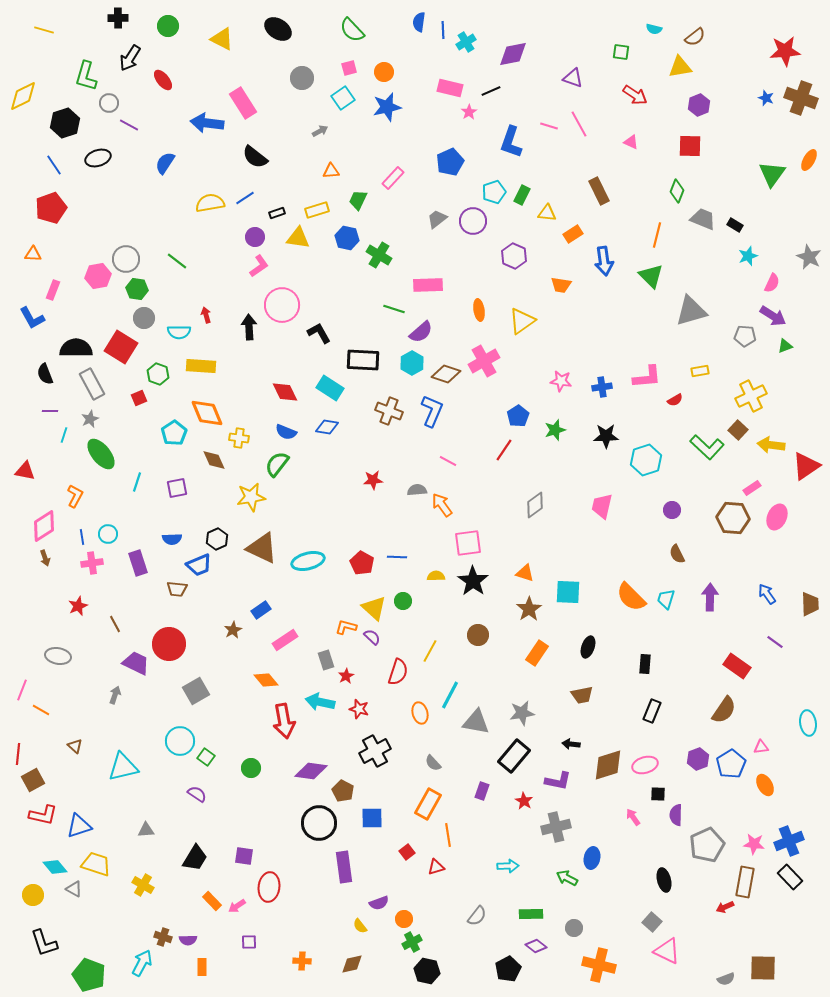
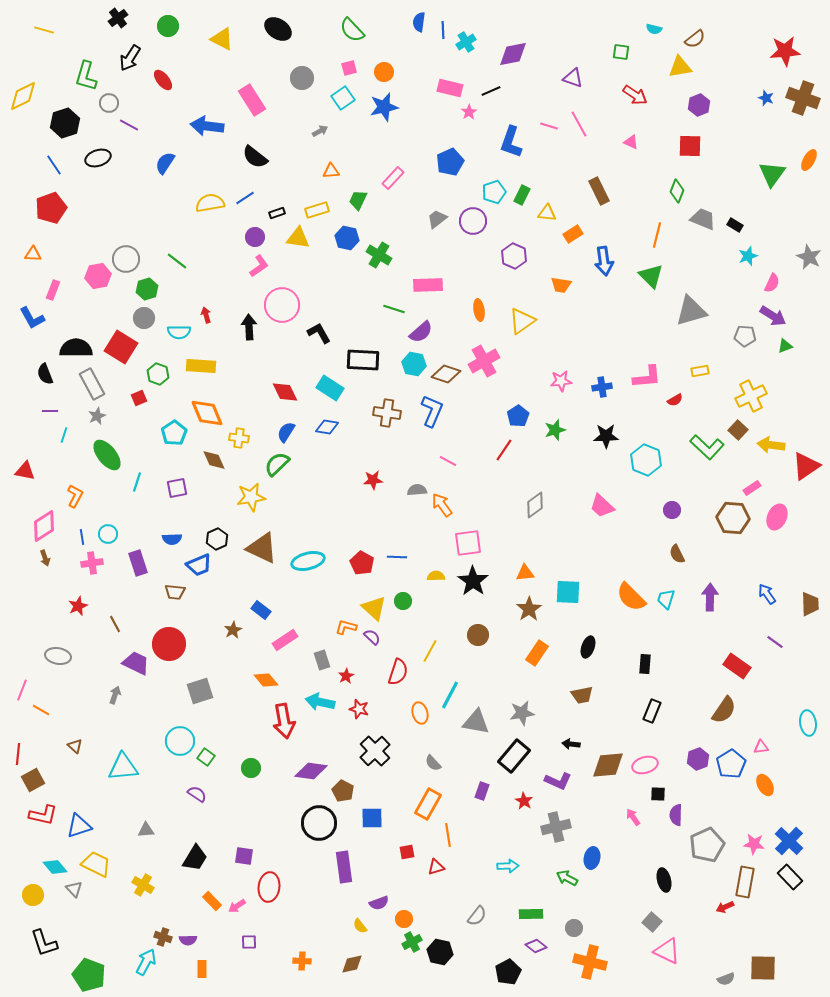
black cross at (118, 18): rotated 36 degrees counterclockwise
brown semicircle at (695, 37): moved 2 px down
brown cross at (801, 98): moved 2 px right
pink rectangle at (243, 103): moved 9 px right, 3 px up
blue star at (387, 107): moved 3 px left
blue arrow at (207, 123): moved 3 px down
green hexagon at (137, 289): moved 10 px right; rotated 25 degrees counterclockwise
cyan hexagon at (412, 363): moved 2 px right, 1 px down; rotated 20 degrees counterclockwise
pink star at (561, 381): rotated 15 degrees counterclockwise
brown cross at (389, 411): moved 2 px left, 2 px down; rotated 12 degrees counterclockwise
gray star at (90, 419): moved 7 px right, 3 px up
blue semicircle at (286, 432): rotated 100 degrees clockwise
green ellipse at (101, 454): moved 6 px right, 1 px down
cyan hexagon at (646, 460): rotated 20 degrees counterclockwise
green semicircle at (277, 464): rotated 8 degrees clockwise
pink trapezoid at (602, 506): rotated 60 degrees counterclockwise
orange triangle at (525, 573): rotated 24 degrees counterclockwise
brown trapezoid at (177, 589): moved 2 px left, 3 px down
blue rectangle at (261, 610): rotated 72 degrees clockwise
gray rectangle at (326, 660): moved 4 px left
gray square at (196, 691): moved 4 px right; rotated 12 degrees clockwise
black cross at (375, 751): rotated 16 degrees counterclockwise
brown diamond at (608, 765): rotated 12 degrees clockwise
cyan triangle at (123, 767): rotated 8 degrees clockwise
purple L-shape at (558, 781): rotated 12 degrees clockwise
blue cross at (789, 841): rotated 24 degrees counterclockwise
red square at (407, 852): rotated 28 degrees clockwise
yellow trapezoid at (96, 864): rotated 8 degrees clockwise
gray triangle at (74, 889): rotated 18 degrees clockwise
cyan arrow at (142, 963): moved 4 px right, 1 px up
orange cross at (599, 965): moved 9 px left, 3 px up
orange rectangle at (202, 967): moved 2 px down
black pentagon at (508, 969): moved 3 px down
black hexagon at (427, 971): moved 13 px right, 19 px up
